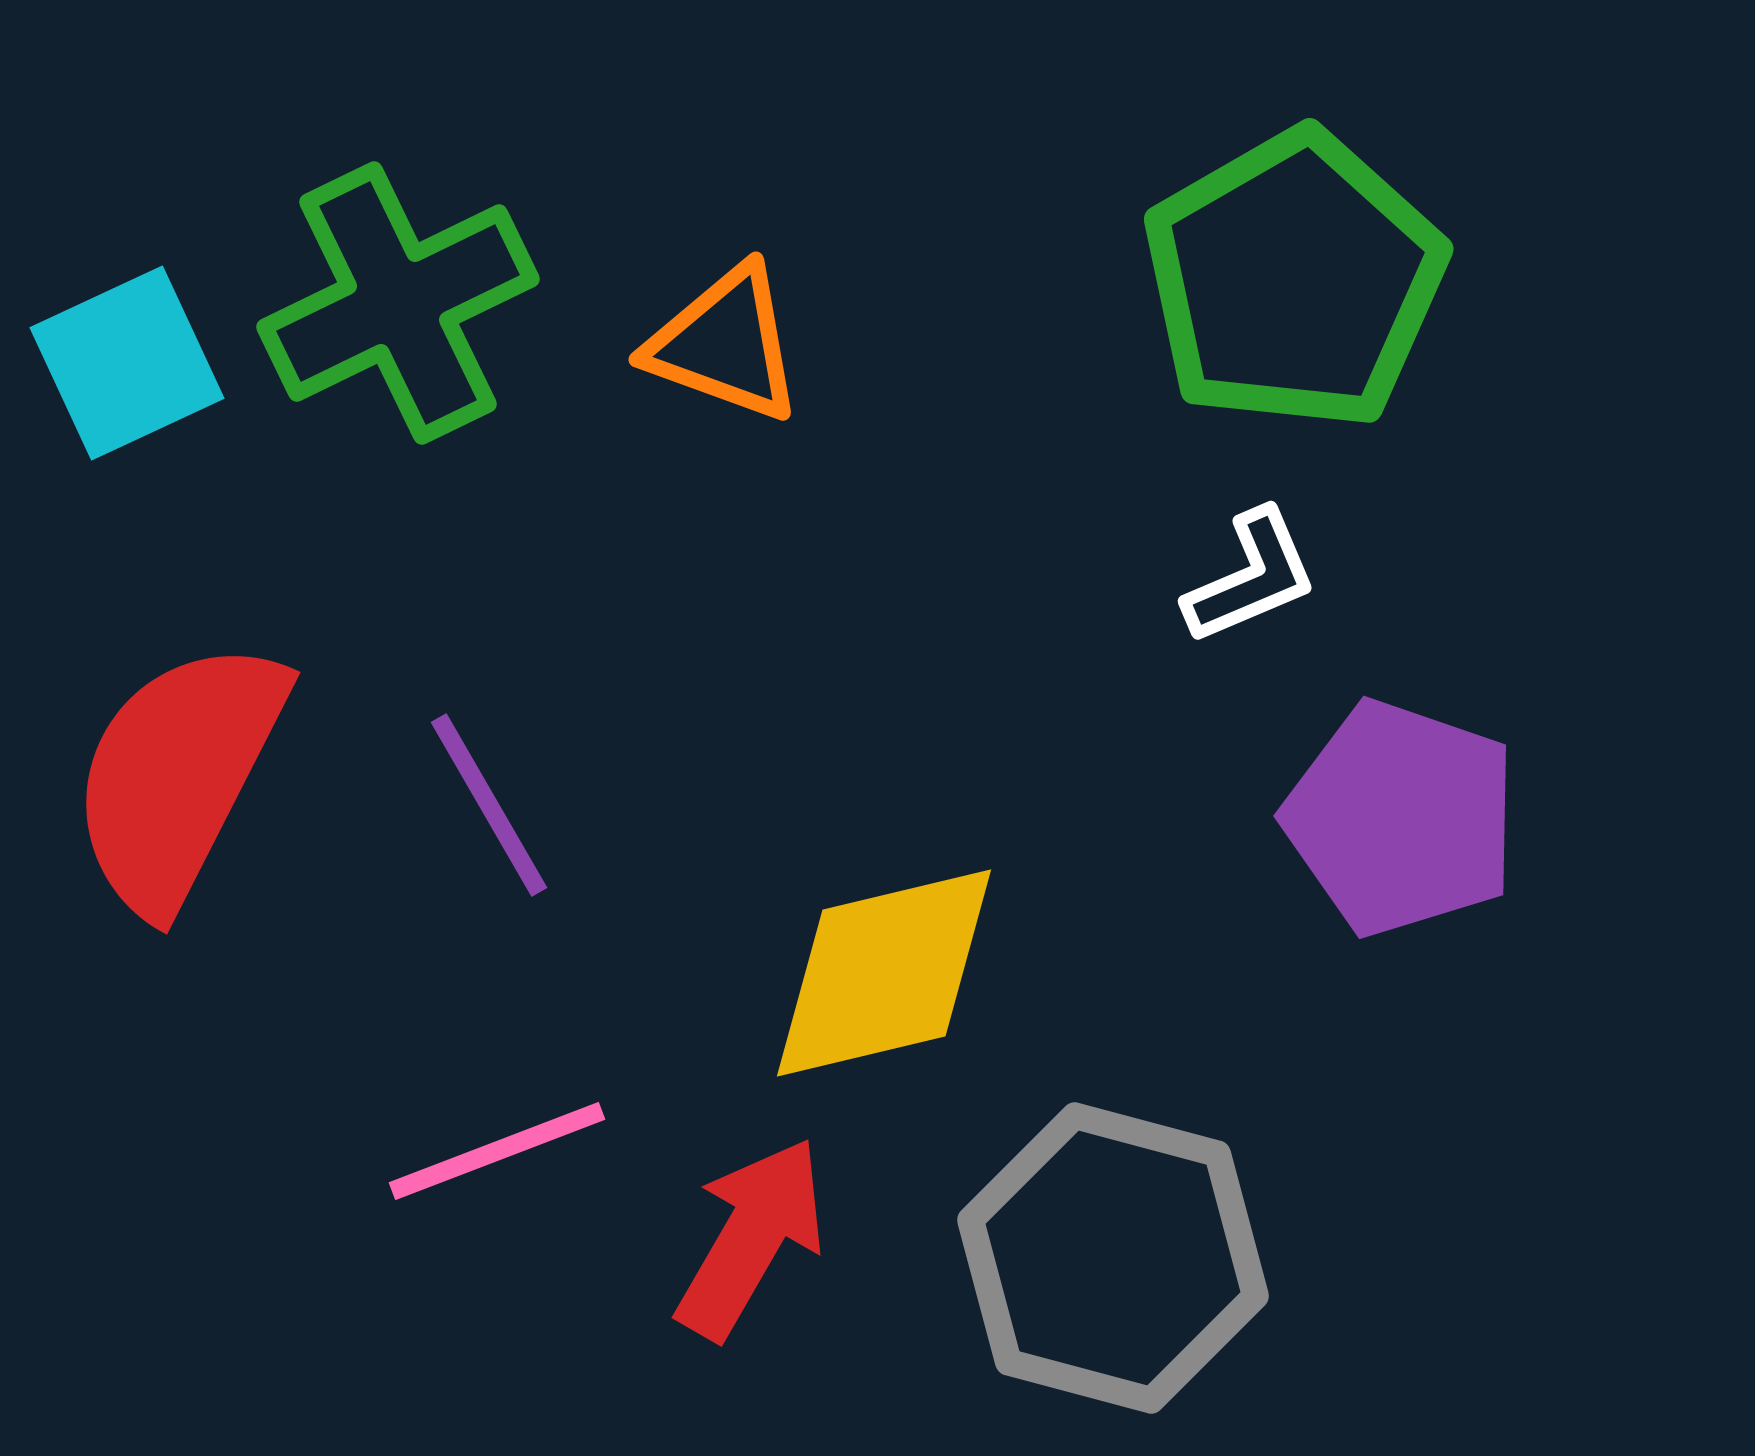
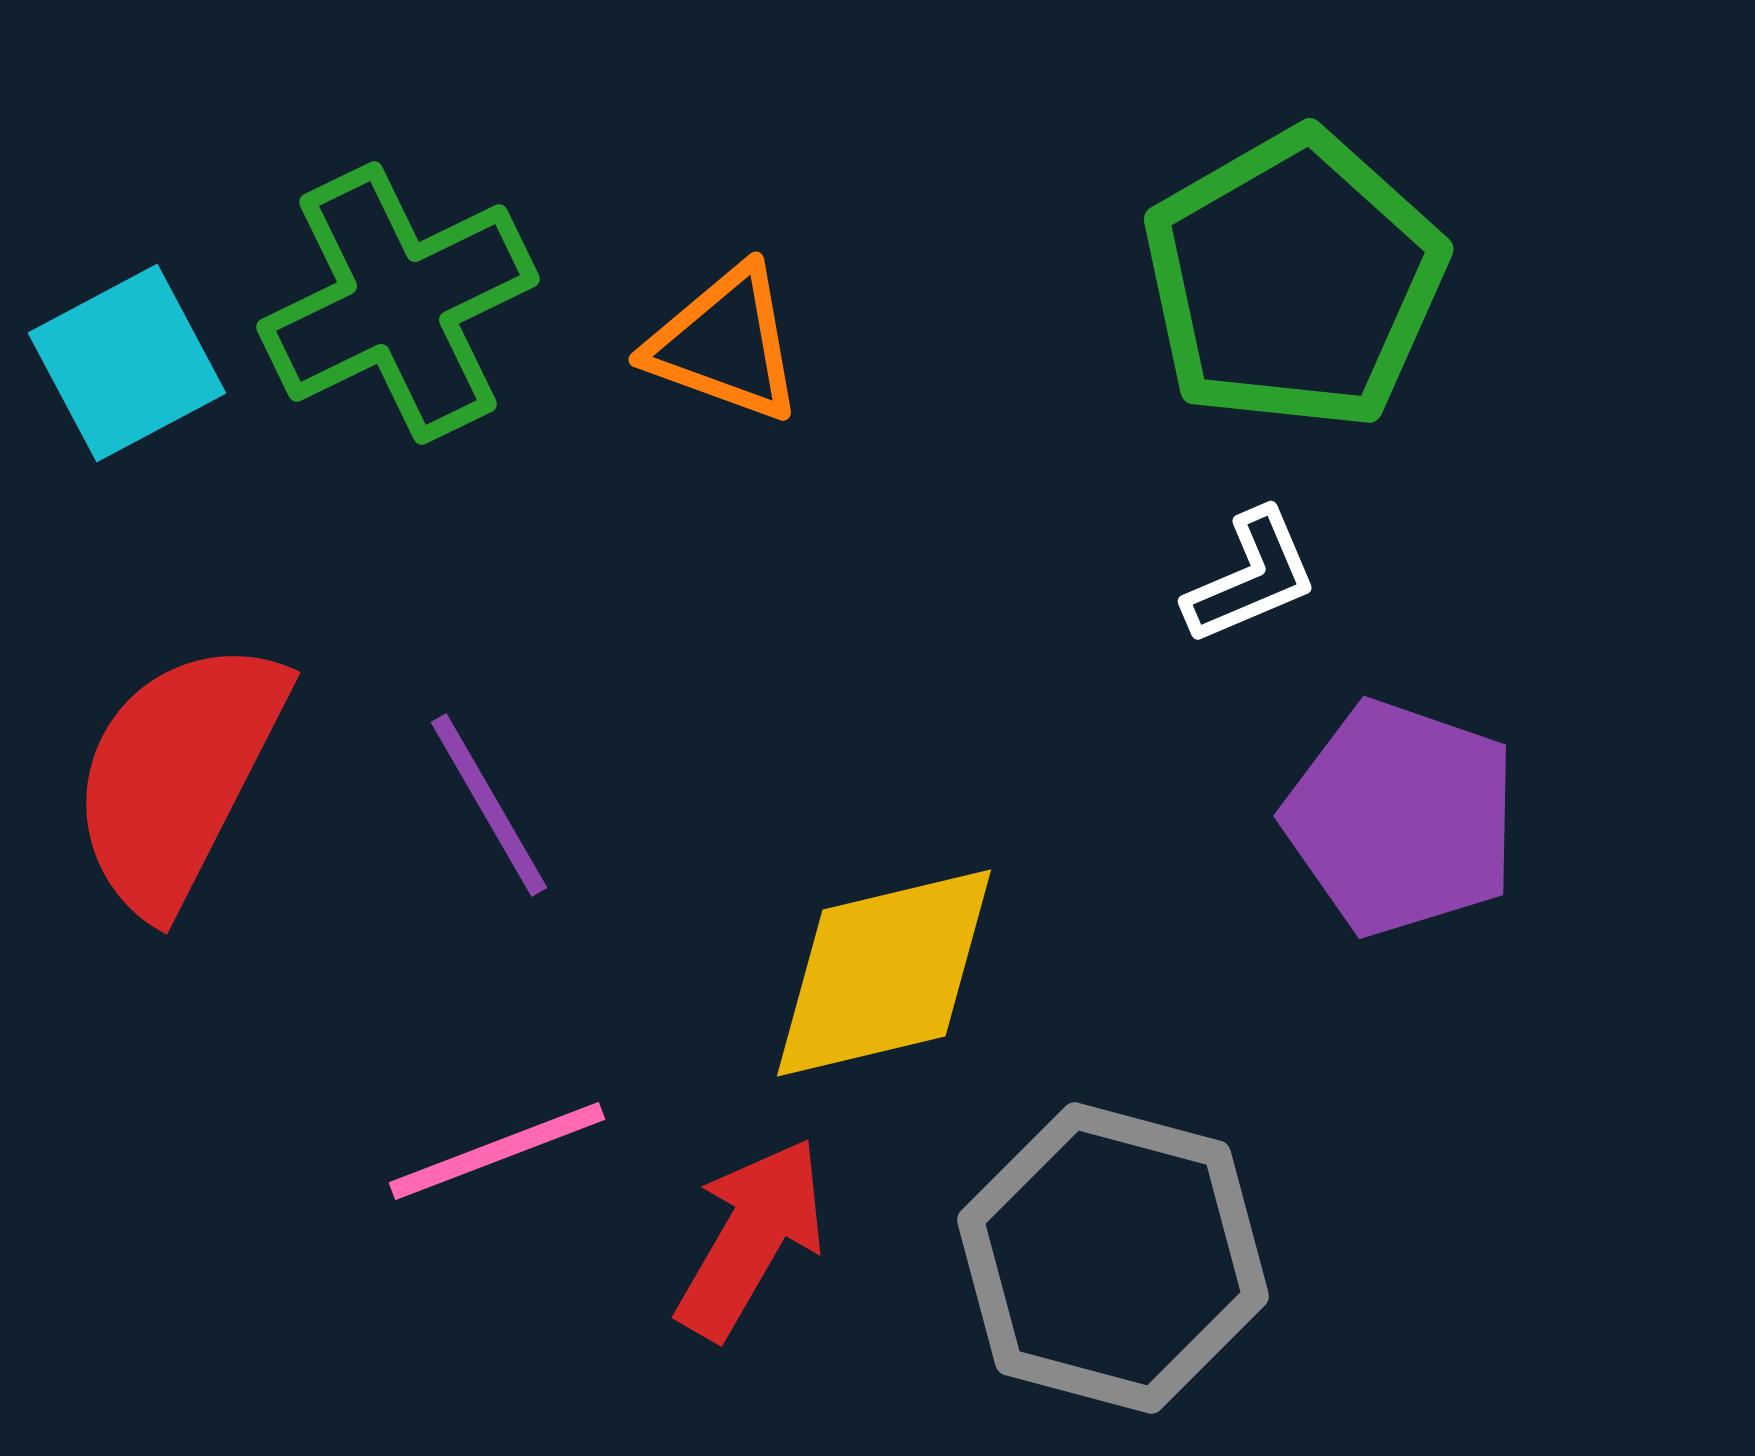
cyan square: rotated 3 degrees counterclockwise
